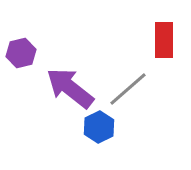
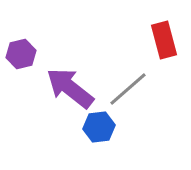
red rectangle: rotated 15 degrees counterclockwise
purple hexagon: moved 1 px down
blue hexagon: rotated 20 degrees clockwise
